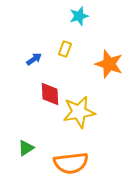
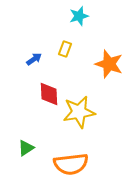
red diamond: moved 1 px left
orange semicircle: moved 1 px down
